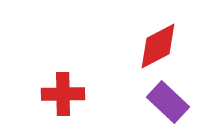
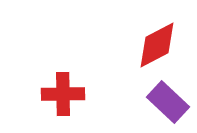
red diamond: moved 1 px left, 1 px up
